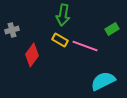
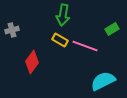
red diamond: moved 7 px down
